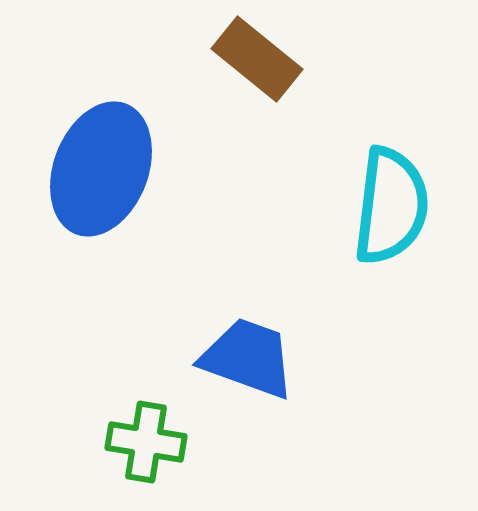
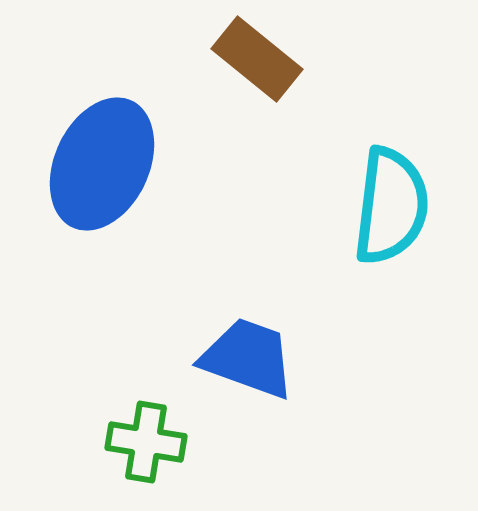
blue ellipse: moved 1 px right, 5 px up; rotated 4 degrees clockwise
